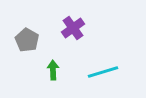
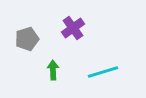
gray pentagon: moved 1 px up; rotated 25 degrees clockwise
